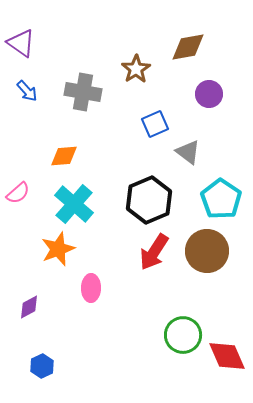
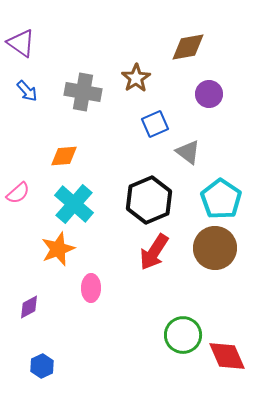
brown star: moved 9 px down
brown circle: moved 8 px right, 3 px up
